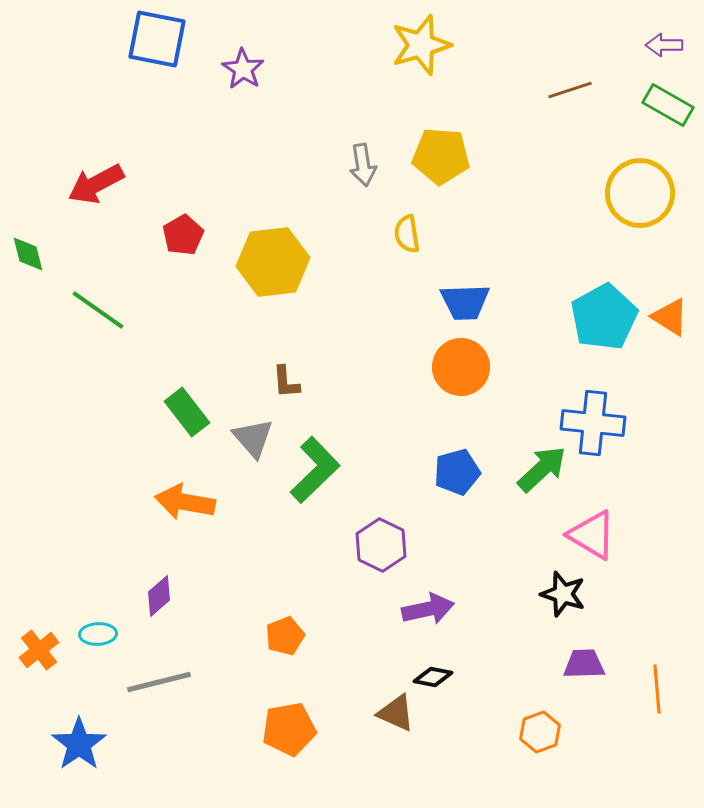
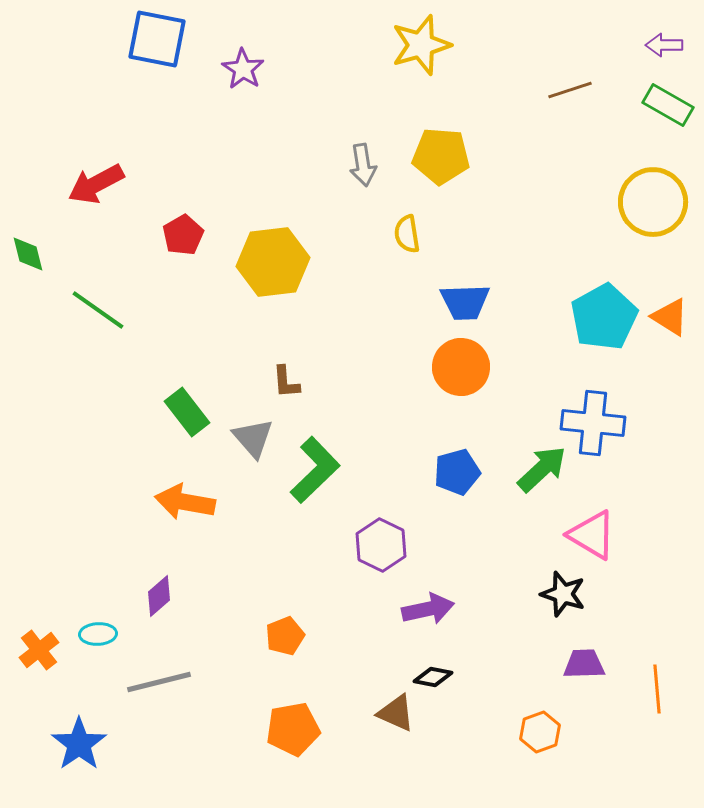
yellow circle at (640, 193): moved 13 px right, 9 px down
orange pentagon at (289, 729): moved 4 px right
